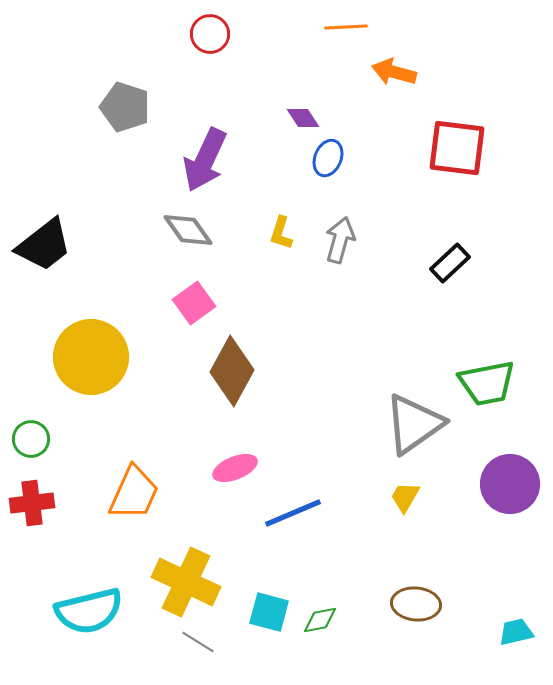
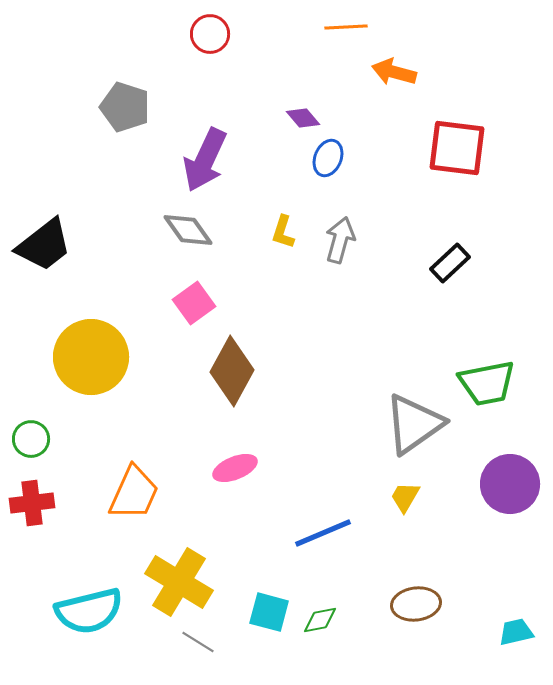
purple diamond: rotated 8 degrees counterclockwise
yellow L-shape: moved 2 px right, 1 px up
blue line: moved 30 px right, 20 px down
yellow cross: moved 7 px left; rotated 6 degrees clockwise
brown ellipse: rotated 12 degrees counterclockwise
